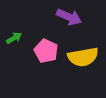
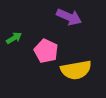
yellow semicircle: moved 7 px left, 13 px down
